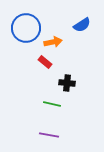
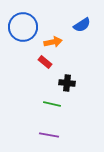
blue circle: moved 3 px left, 1 px up
